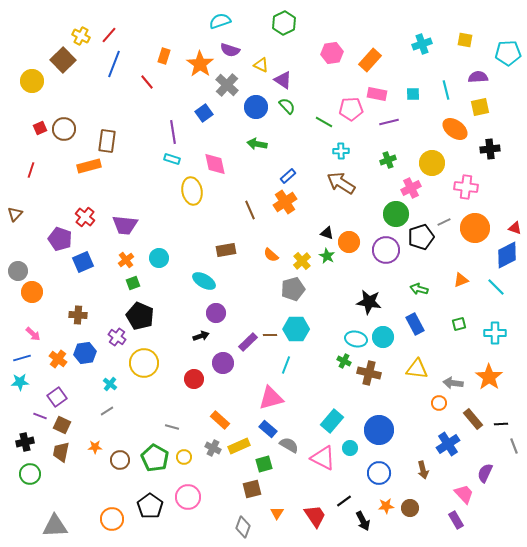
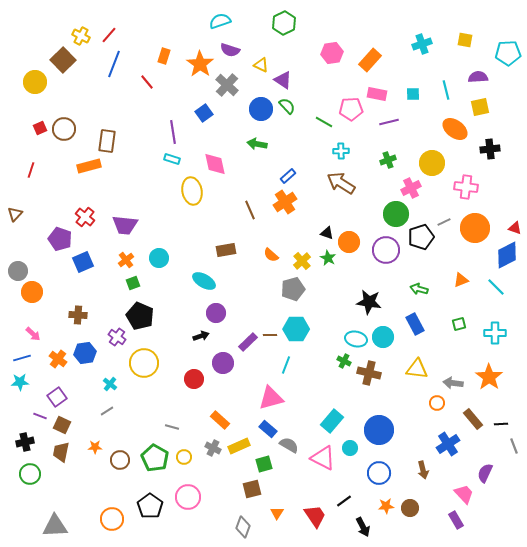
yellow circle at (32, 81): moved 3 px right, 1 px down
blue circle at (256, 107): moved 5 px right, 2 px down
green star at (327, 256): moved 1 px right, 2 px down
orange circle at (439, 403): moved 2 px left
black arrow at (363, 521): moved 6 px down
